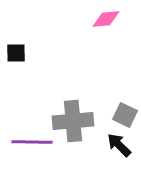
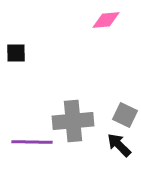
pink diamond: moved 1 px down
